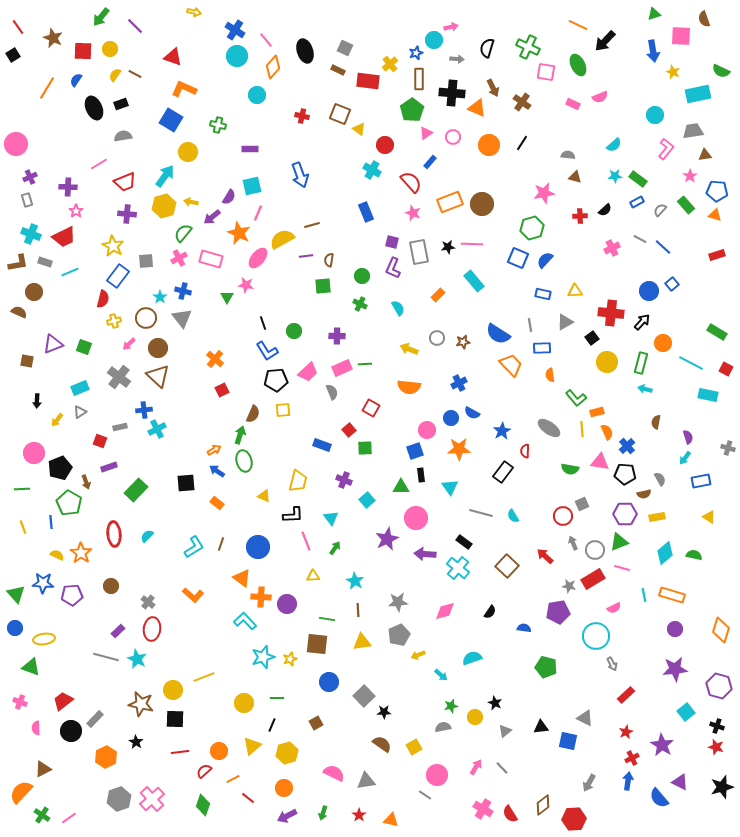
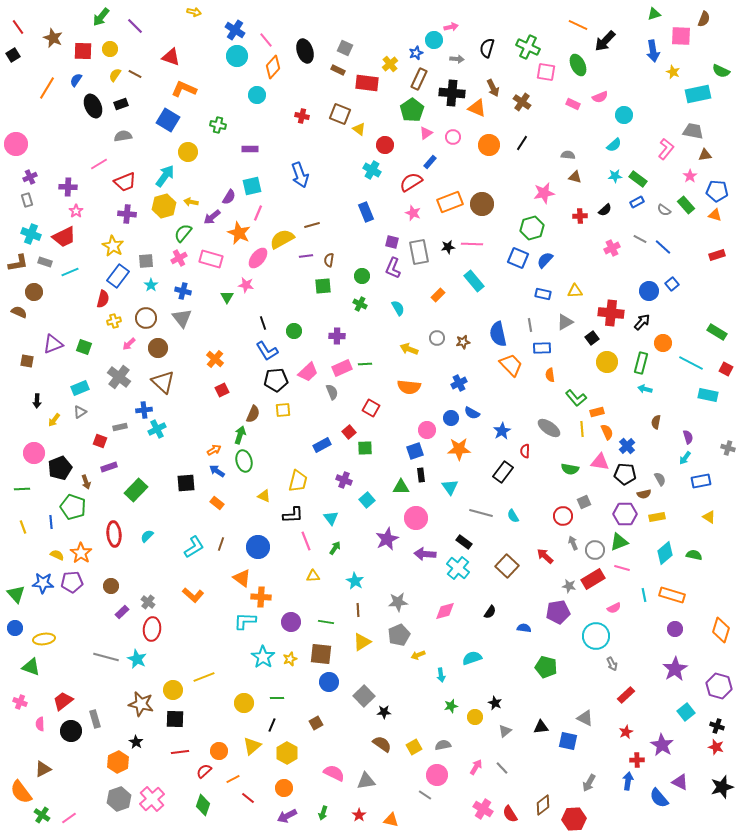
brown semicircle at (704, 19): rotated 140 degrees counterclockwise
red triangle at (173, 57): moved 2 px left
brown rectangle at (419, 79): rotated 25 degrees clockwise
red rectangle at (368, 81): moved 1 px left, 2 px down
black ellipse at (94, 108): moved 1 px left, 2 px up
cyan circle at (655, 115): moved 31 px left
blue square at (171, 120): moved 3 px left
gray trapezoid at (693, 131): rotated 20 degrees clockwise
red semicircle at (411, 182): rotated 80 degrees counterclockwise
gray semicircle at (660, 210): moved 4 px right; rotated 96 degrees counterclockwise
cyan star at (160, 297): moved 9 px left, 12 px up
blue semicircle at (498, 334): rotated 45 degrees clockwise
brown triangle at (158, 376): moved 5 px right, 6 px down
yellow arrow at (57, 420): moved 3 px left
red square at (349, 430): moved 2 px down
blue rectangle at (322, 445): rotated 48 degrees counterclockwise
green pentagon at (69, 503): moved 4 px right, 4 px down; rotated 10 degrees counterclockwise
gray square at (582, 504): moved 2 px right, 2 px up
purple pentagon at (72, 595): moved 13 px up
purple circle at (287, 604): moved 4 px right, 18 px down
green line at (327, 619): moved 1 px left, 3 px down
cyan L-shape at (245, 621): rotated 45 degrees counterclockwise
purple rectangle at (118, 631): moved 4 px right, 19 px up
yellow triangle at (362, 642): rotated 24 degrees counterclockwise
brown square at (317, 644): moved 4 px right, 10 px down
cyan star at (263, 657): rotated 20 degrees counterclockwise
purple star at (675, 669): rotated 25 degrees counterclockwise
cyan arrow at (441, 675): rotated 40 degrees clockwise
gray rectangle at (95, 719): rotated 60 degrees counterclockwise
gray semicircle at (443, 727): moved 18 px down
pink semicircle at (36, 728): moved 4 px right, 4 px up
yellow hexagon at (287, 753): rotated 15 degrees counterclockwise
orange hexagon at (106, 757): moved 12 px right, 5 px down
red cross at (632, 758): moved 5 px right, 2 px down; rotated 24 degrees clockwise
orange semicircle at (21, 792): rotated 80 degrees counterclockwise
